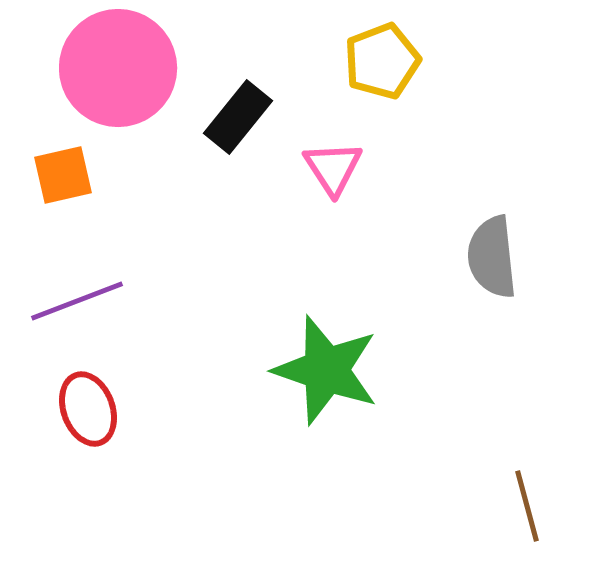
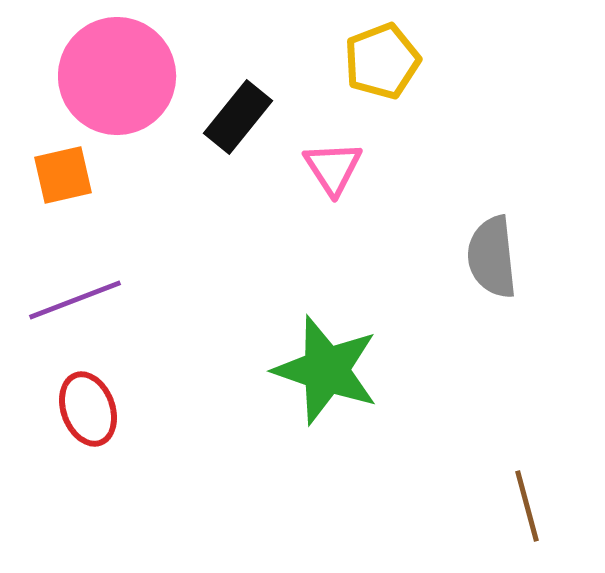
pink circle: moved 1 px left, 8 px down
purple line: moved 2 px left, 1 px up
